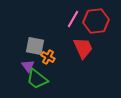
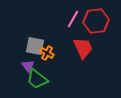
orange cross: moved 1 px left, 4 px up
